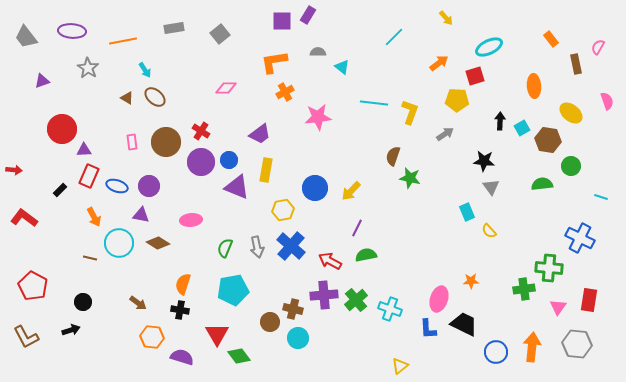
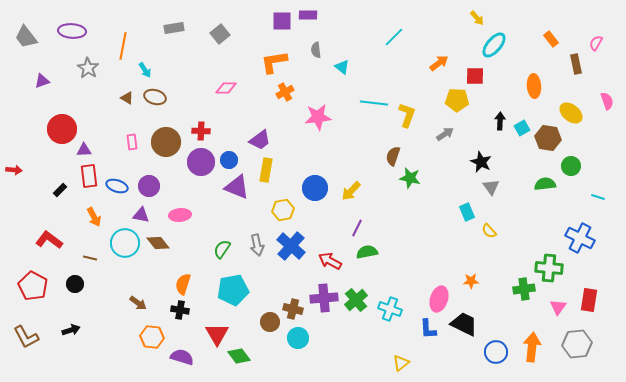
purple rectangle at (308, 15): rotated 60 degrees clockwise
yellow arrow at (446, 18): moved 31 px right
orange line at (123, 41): moved 5 px down; rotated 68 degrees counterclockwise
cyan ellipse at (489, 47): moved 5 px right, 2 px up; rotated 24 degrees counterclockwise
pink semicircle at (598, 47): moved 2 px left, 4 px up
gray semicircle at (318, 52): moved 2 px left, 2 px up; rotated 98 degrees counterclockwise
red square at (475, 76): rotated 18 degrees clockwise
brown ellipse at (155, 97): rotated 25 degrees counterclockwise
yellow L-shape at (410, 112): moved 3 px left, 3 px down
red cross at (201, 131): rotated 30 degrees counterclockwise
purple trapezoid at (260, 134): moved 6 px down
brown hexagon at (548, 140): moved 2 px up
black star at (484, 161): moved 3 px left, 1 px down; rotated 20 degrees clockwise
red rectangle at (89, 176): rotated 30 degrees counterclockwise
green semicircle at (542, 184): moved 3 px right
cyan line at (601, 197): moved 3 px left
red L-shape at (24, 218): moved 25 px right, 22 px down
pink ellipse at (191, 220): moved 11 px left, 5 px up
cyan circle at (119, 243): moved 6 px right
brown diamond at (158, 243): rotated 20 degrees clockwise
gray arrow at (257, 247): moved 2 px up
green semicircle at (225, 248): moved 3 px left, 1 px down; rotated 12 degrees clockwise
green semicircle at (366, 255): moved 1 px right, 3 px up
purple cross at (324, 295): moved 3 px down
black circle at (83, 302): moved 8 px left, 18 px up
gray hexagon at (577, 344): rotated 12 degrees counterclockwise
yellow triangle at (400, 366): moved 1 px right, 3 px up
